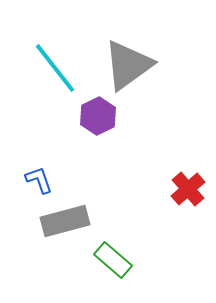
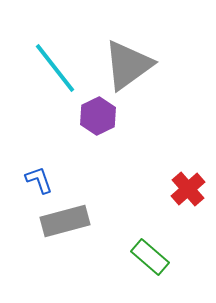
green rectangle: moved 37 px right, 3 px up
